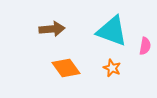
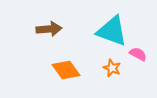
brown arrow: moved 3 px left
pink semicircle: moved 7 px left, 8 px down; rotated 72 degrees counterclockwise
orange diamond: moved 2 px down
